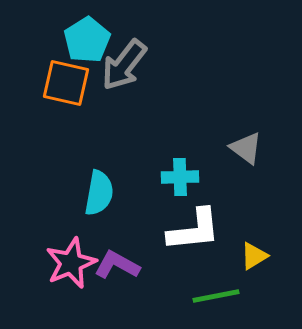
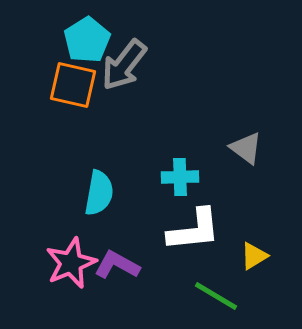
orange square: moved 7 px right, 2 px down
green line: rotated 42 degrees clockwise
